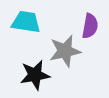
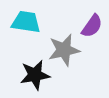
purple semicircle: moved 2 px right; rotated 25 degrees clockwise
gray star: moved 1 px left, 1 px up
